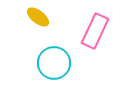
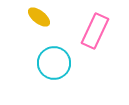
yellow ellipse: moved 1 px right
